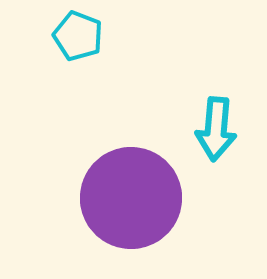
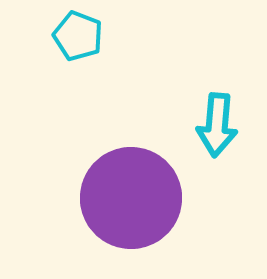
cyan arrow: moved 1 px right, 4 px up
